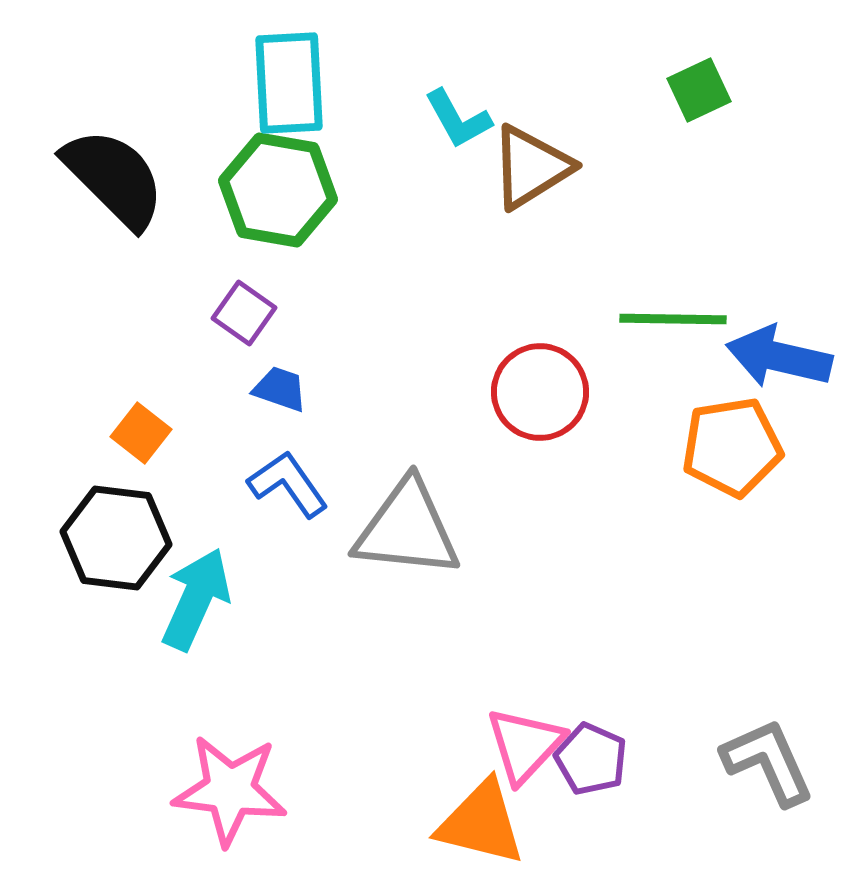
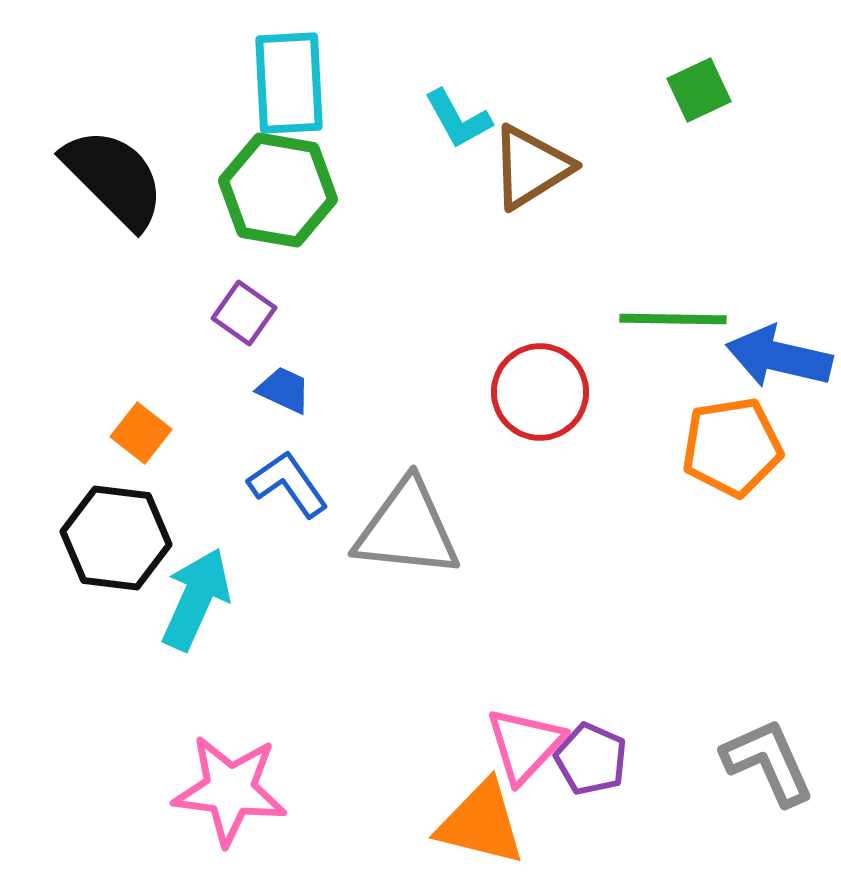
blue trapezoid: moved 4 px right, 1 px down; rotated 6 degrees clockwise
